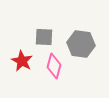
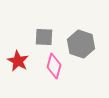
gray hexagon: rotated 12 degrees clockwise
red star: moved 4 px left
